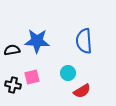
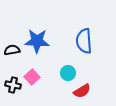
pink square: rotated 28 degrees counterclockwise
